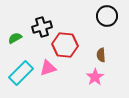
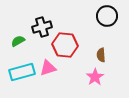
green semicircle: moved 3 px right, 3 px down
cyan rectangle: moved 1 px right, 1 px up; rotated 30 degrees clockwise
